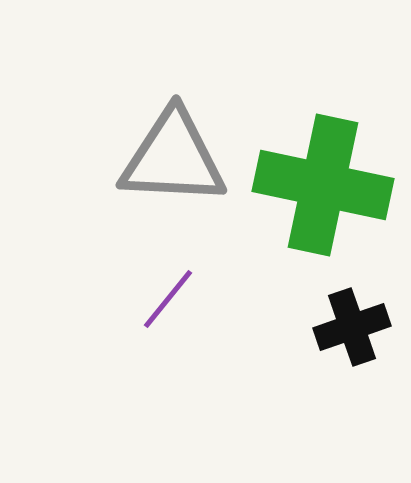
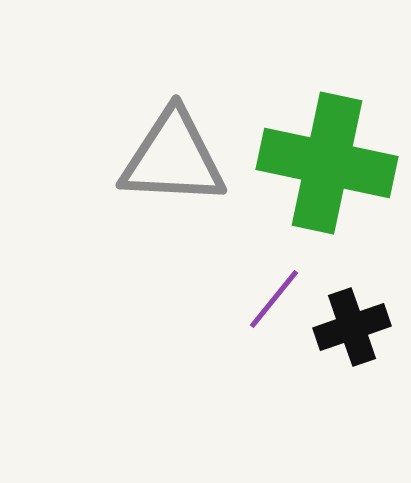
green cross: moved 4 px right, 22 px up
purple line: moved 106 px right
